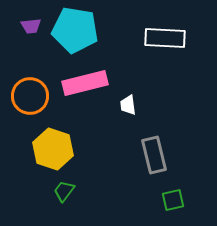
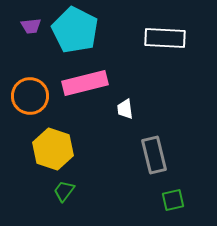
cyan pentagon: rotated 18 degrees clockwise
white trapezoid: moved 3 px left, 4 px down
